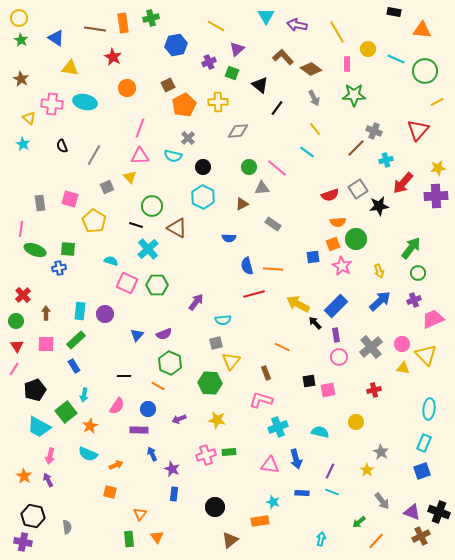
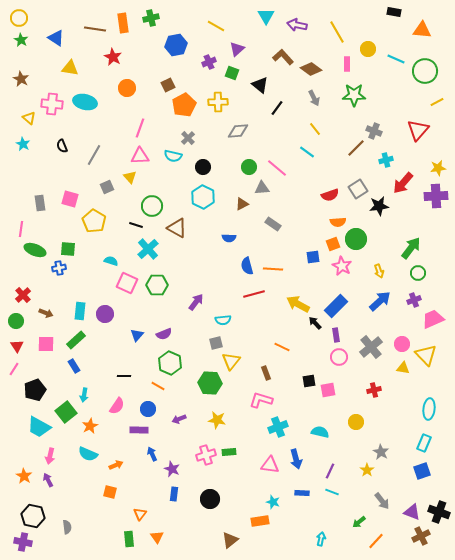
brown arrow at (46, 313): rotated 112 degrees clockwise
black circle at (215, 507): moved 5 px left, 8 px up
